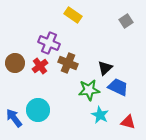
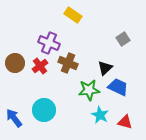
gray square: moved 3 px left, 18 px down
cyan circle: moved 6 px right
red triangle: moved 3 px left
